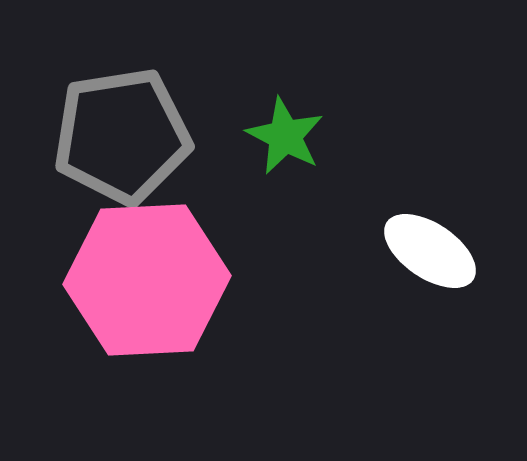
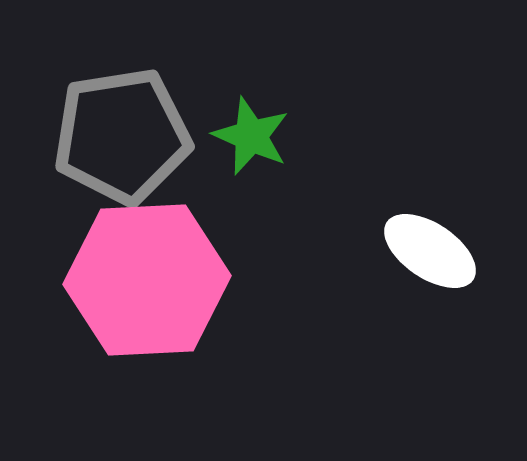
green star: moved 34 px left; rotated 4 degrees counterclockwise
